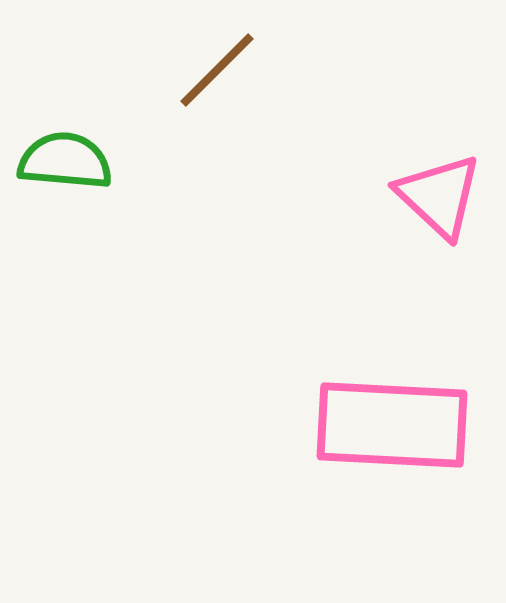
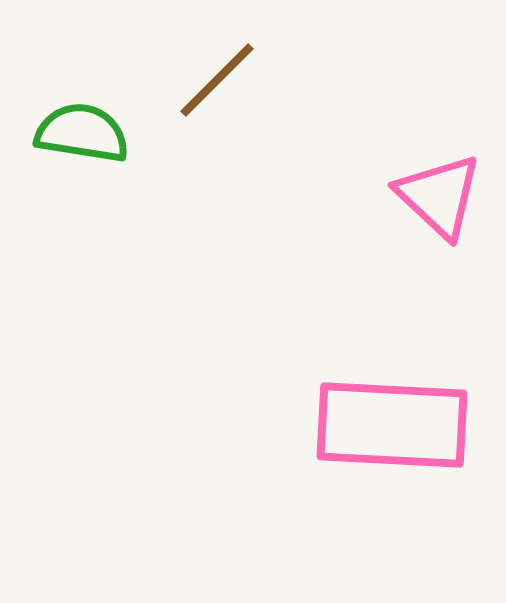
brown line: moved 10 px down
green semicircle: moved 17 px right, 28 px up; rotated 4 degrees clockwise
